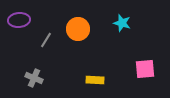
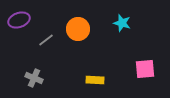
purple ellipse: rotated 15 degrees counterclockwise
gray line: rotated 21 degrees clockwise
